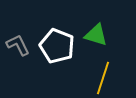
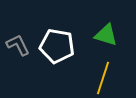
green triangle: moved 10 px right
white pentagon: rotated 12 degrees counterclockwise
